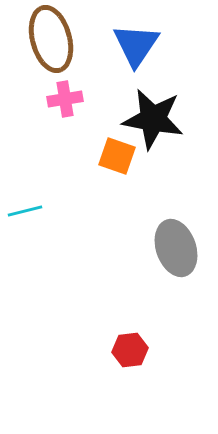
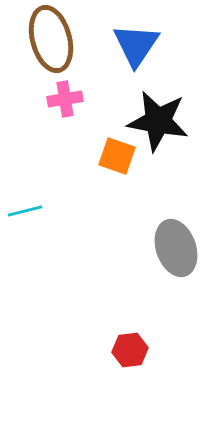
black star: moved 5 px right, 2 px down
